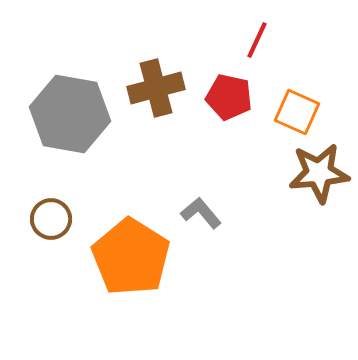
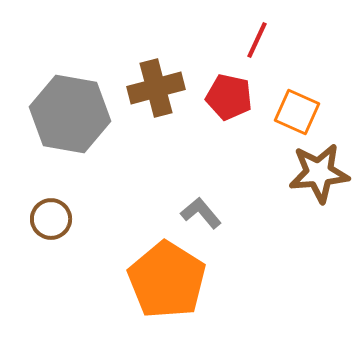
orange pentagon: moved 36 px right, 23 px down
